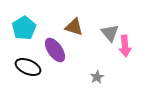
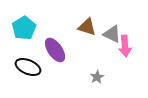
brown triangle: moved 13 px right
gray triangle: moved 2 px right, 1 px down; rotated 24 degrees counterclockwise
